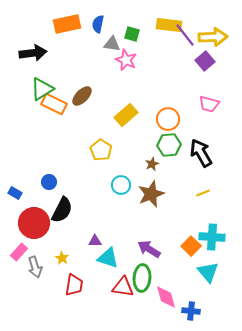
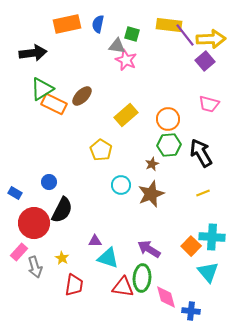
yellow arrow at (213, 37): moved 2 px left, 2 px down
gray triangle at (112, 44): moved 5 px right, 2 px down
